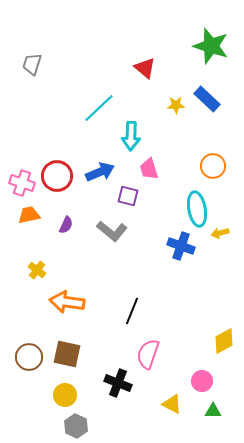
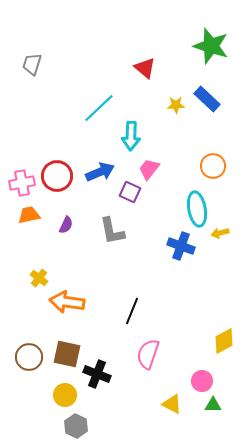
pink trapezoid: rotated 55 degrees clockwise
pink cross: rotated 30 degrees counterclockwise
purple square: moved 2 px right, 4 px up; rotated 10 degrees clockwise
gray L-shape: rotated 40 degrees clockwise
yellow cross: moved 2 px right, 8 px down
black cross: moved 21 px left, 9 px up
green triangle: moved 6 px up
